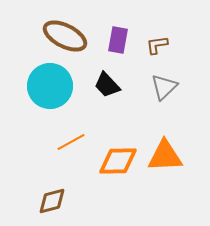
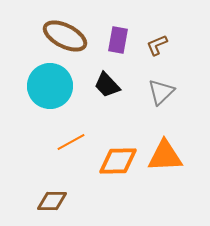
brown L-shape: rotated 15 degrees counterclockwise
gray triangle: moved 3 px left, 5 px down
brown diamond: rotated 16 degrees clockwise
